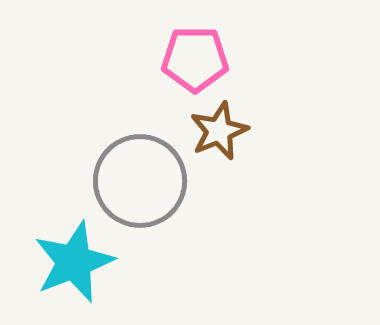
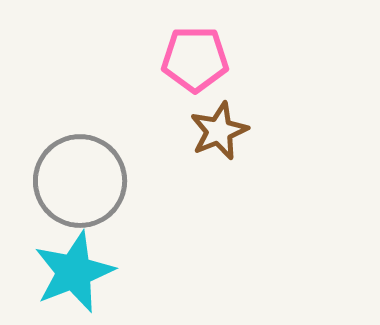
gray circle: moved 60 px left
cyan star: moved 10 px down
